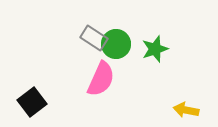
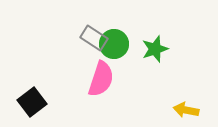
green circle: moved 2 px left
pink semicircle: rotated 6 degrees counterclockwise
